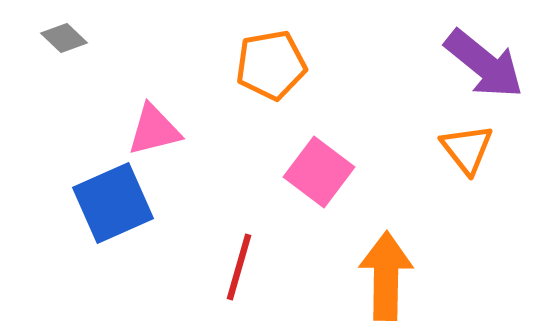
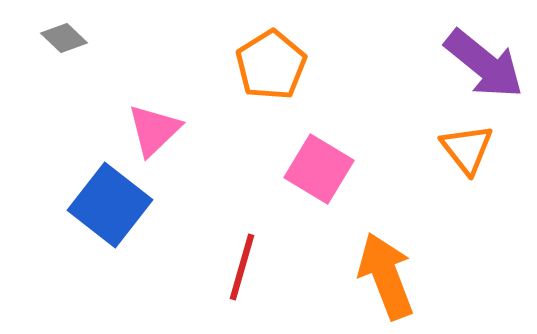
orange pentagon: rotated 22 degrees counterclockwise
pink triangle: rotated 30 degrees counterclockwise
pink square: moved 3 px up; rotated 6 degrees counterclockwise
blue square: moved 3 px left, 2 px down; rotated 28 degrees counterclockwise
red line: moved 3 px right
orange arrow: rotated 22 degrees counterclockwise
